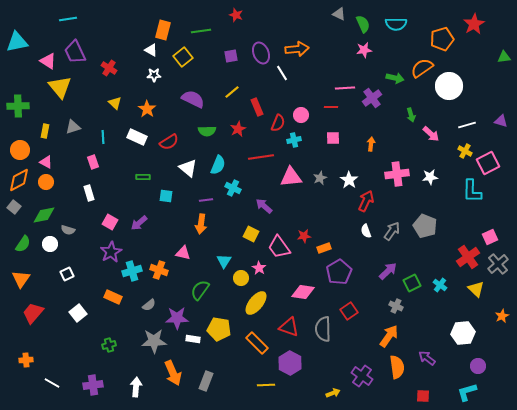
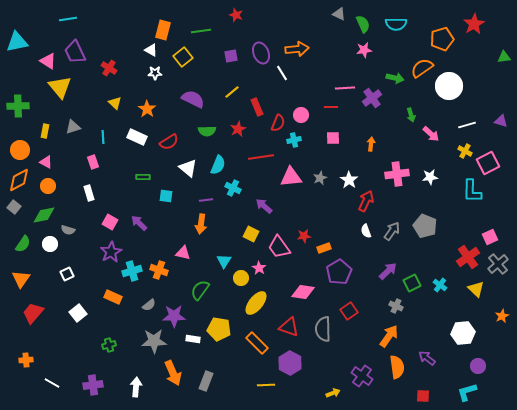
white star at (154, 75): moved 1 px right, 2 px up
orange circle at (46, 182): moved 2 px right, 4 px down
purple arrow at (139, 223): rotated 84 degrees clockwise
purple star at (177, 318): moved 3 px left, 2 px up
